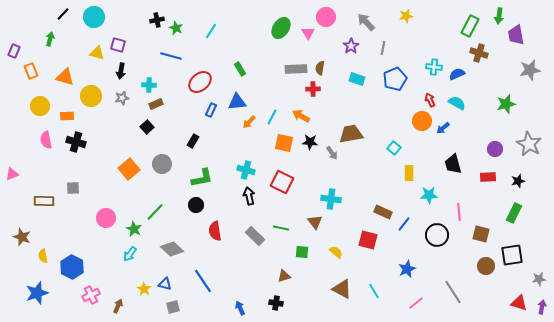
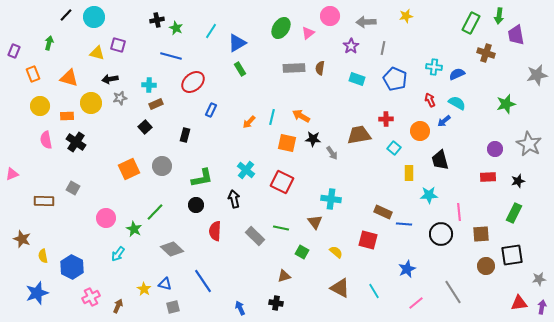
black line at (63, 14): moved 3 px right, 1 px down
pink circle at (326, 17): moved 4 px right, 1 px up
gray arrow at (366, 22): rotated 48 degrees counterclockwise
green rectangle at (470, 26): moved 1 px right, 3 px up
pink triangle at (308, 33): rotated 24 degrees clockwise
green arrow at (50, 39): moved 1 px left, 4 px down
brown cross at (479, 53): moved 7 px right
gray rectangle at (296, 69): moved 2 px left, 1 px up
gray star at (530, 70): moved 7 px right, 5 px down
orange rectangle at (31, 71): moved 2 px right, 3 px down
black arrow at (121, 71): moved 11 px left, 8 px down; rotated 70 degrees clockwise
orange triangle at (65, 77): moved 4 px right, 1 px down
blue pentagon at (395, 79): rotated 25 degrees counterclockwise
red ellipse at (200, 82): moved 7 px left
red cross at (313, 89): moved 73 px right, 30 px down
yellow circle at (91, 96): moved 7 px down
gray star at (122, 98): moved 2 px left
blue triangle at (237, 102): moved 59 px up; rotated 24 degrees counterclockwise
cyan line at (272, 117): rotated 14 degrees counterclockwise
orange circle at (422, 121): moved 2 px left, 10 px down
black square at (147, 127): moved 2 px left
blue arrow at (443, 128): moved 1 px right, 7 px up
brown trapezoid at (351, 134): moved 8 px right, 1 px down
black rectangle at (193, 141): moved 8 px left, 6 px up; rotated 16 degrees counterclockwise
black cross at (76, 142): rotated 18 degrees clockwise
black star at (310, 142): moved 3 px right, 3 px up
orange square at (284, 143): moved 3 px right
gray circle at (162, 164): moved 2 px down
black trapezoid at (453, 164): moved 13 px left, 4 px up
orange square at (129, 169): rotated 15 degrees clockwise
cyan cross at (246, 170): rotated 24 degrees clockwise
gray square at (73, 188): rotated 32 degrees clockwise
black arrow at (249, 196): moved 15 px left, 3 px down
blue line at (404, 224): rotated 56 degrees clockwise
red semicircle at (215, 231): rotated 12 degrees clockwise
brown square at (481, 234): rotated 18 degrees counterclockwise
black circle at (437, 235): moved 4 px right, 1 px up
brown star at (22, 237): moved 2 px down
green square at (302, 252): rotated 24 degrees clockwise
cyan arrow at (130, 254): moved 12 px left
brown triangle at (342, 289): moved 2 px left, 1 px up
pink cross at (91, 295): moved 2 px down
red triangle at (519, 303): rotated 24 degrees counterclockwise
